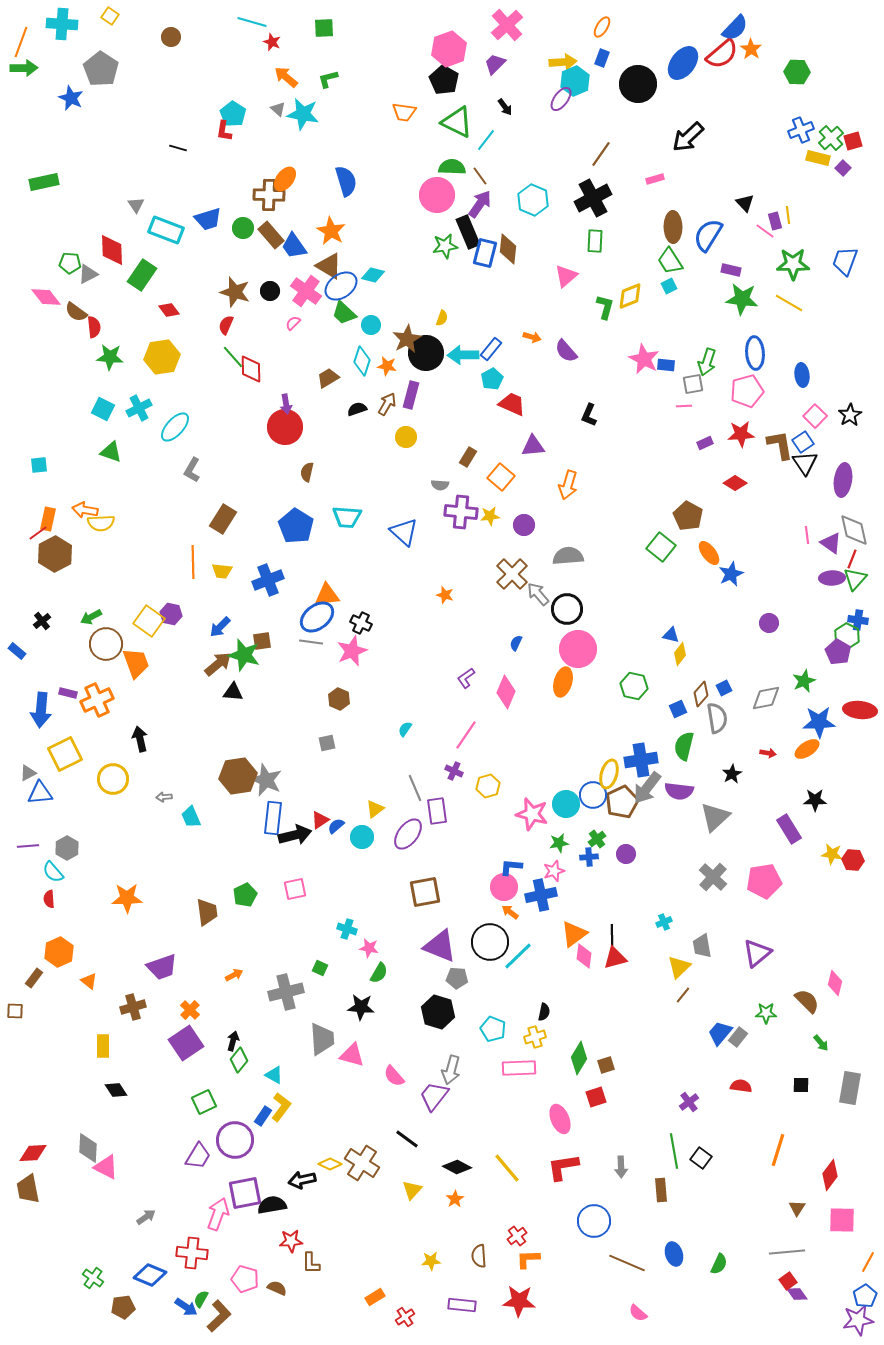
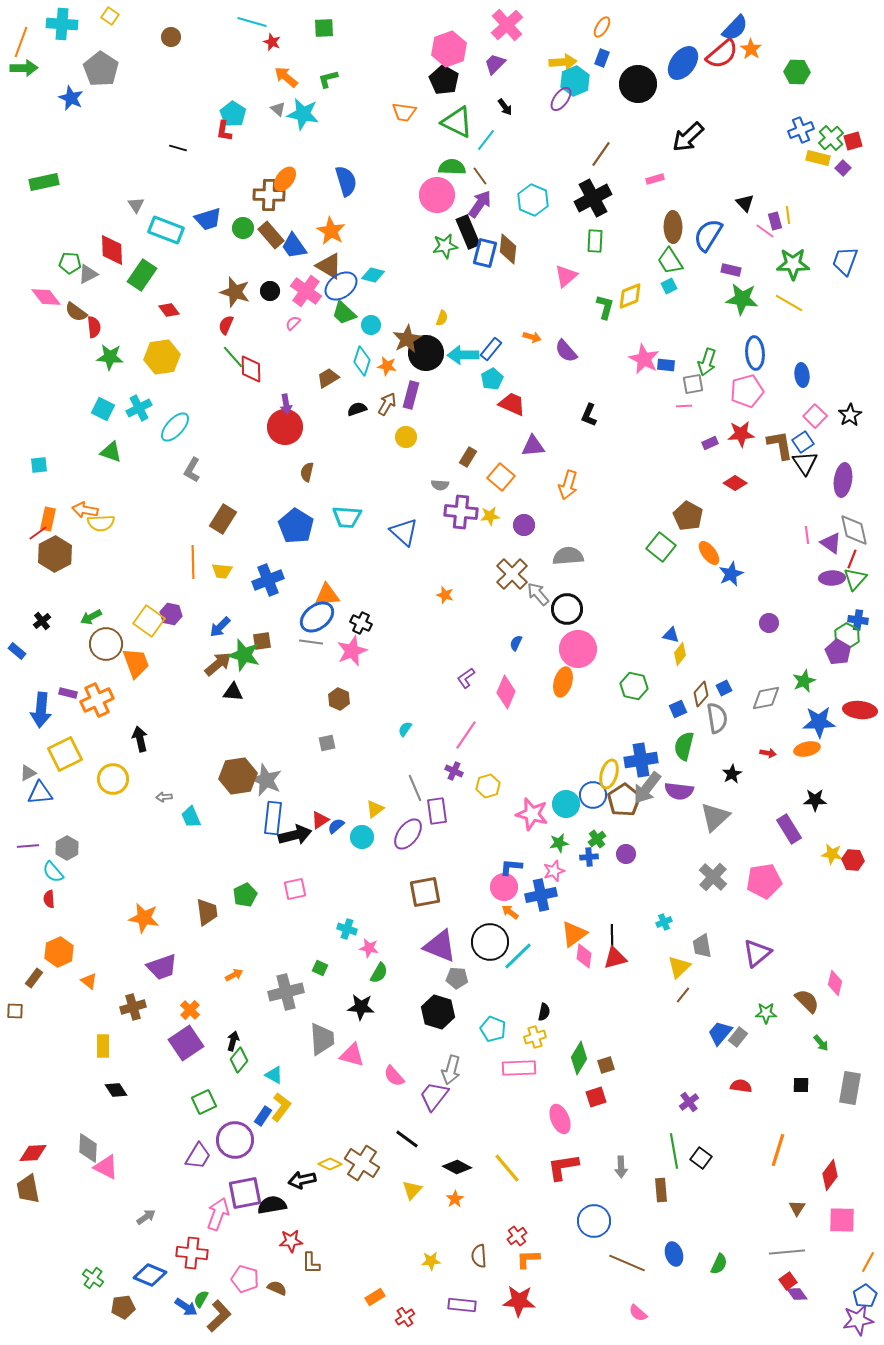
purple rectangle at (705, 443): moved 5 px right
orange ellipse at (807, 749): rotated 20 degrees clockwise
brown pentagon at (622, 802): moved 2 px right, 2 px up; rotated 8 degrees counterclockwise
orange star at (127, 898): moved 17 px right, 20 px down; rotated 12 degrees clockwise
